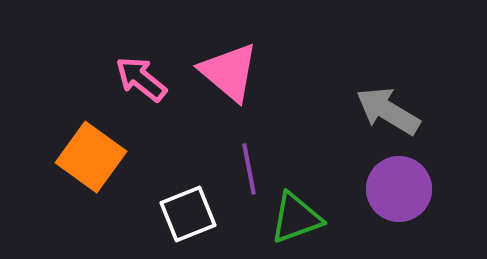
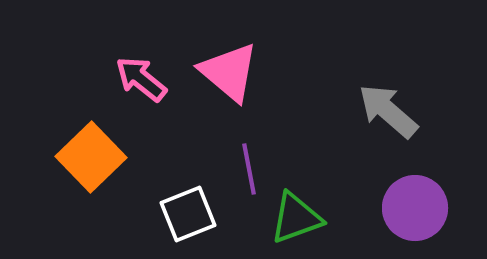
gray arrow: rotated 10 degrees clockwise
orange square: rotated 10 degrees clockwise
purple circle: moved 16 px right, 19 px down
